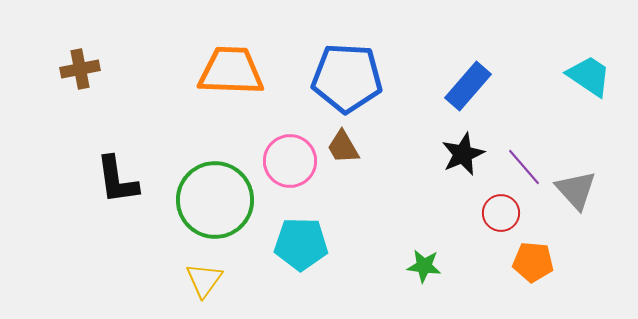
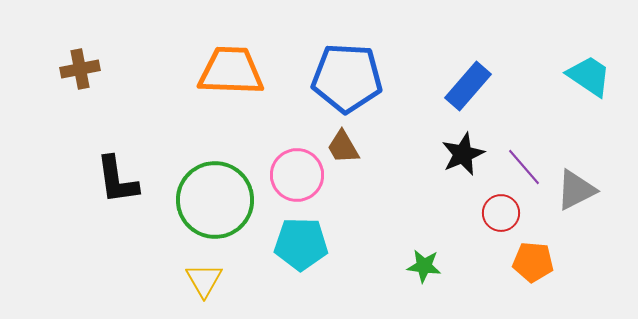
pink circle: moved 7 px right, 14 px down
gray triangle: rotated 45 degrees clockwise
yellow triangle: rotated 6 degrees counterclockwise
